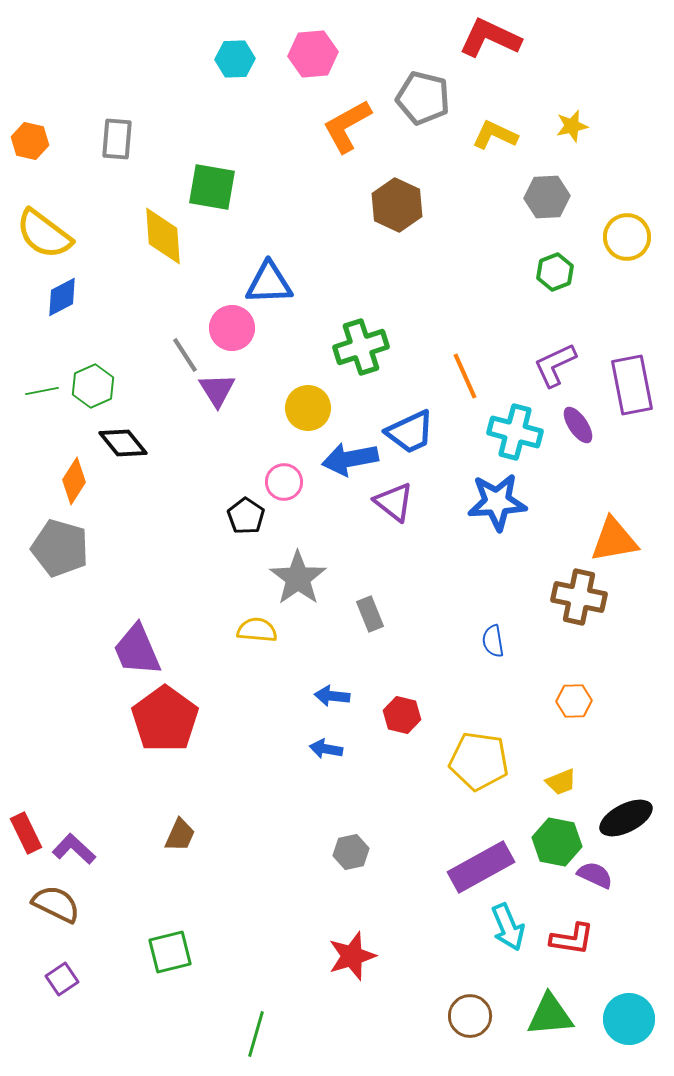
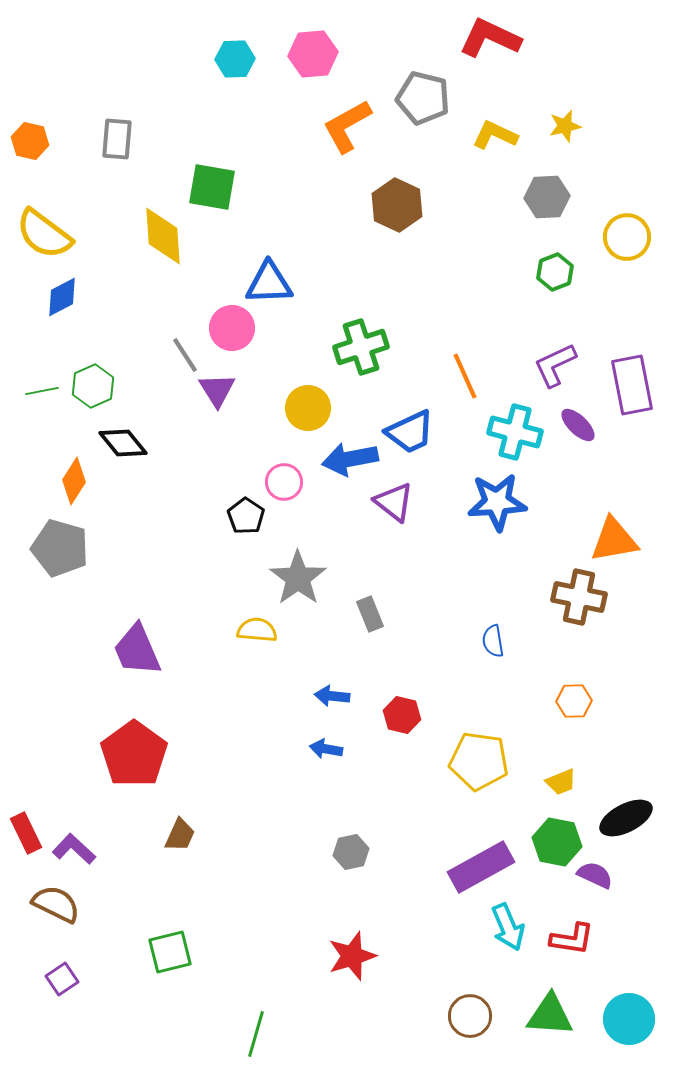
yellow star at (572, 126): moved 7 px left
purple ellipse at (578, 425): rotated 12 degrees counterclockwise
red pentagon at (165, 719): moved 31 px left, 35 px down
green triangle at (550, 1015): rotated 9 degrees clockwise
